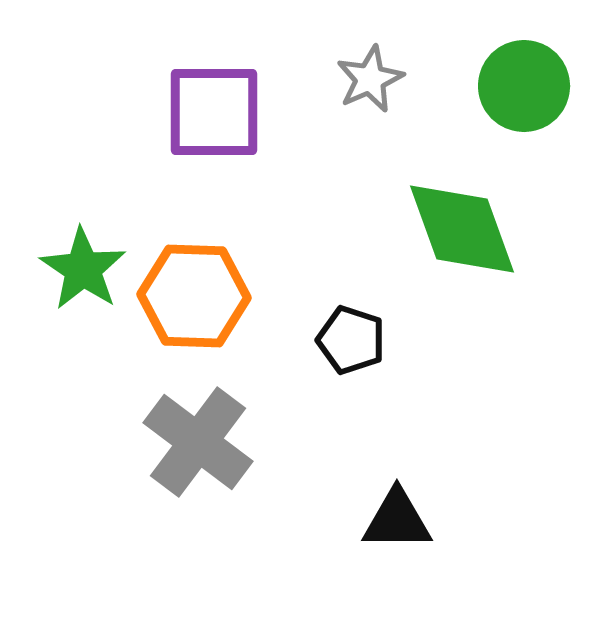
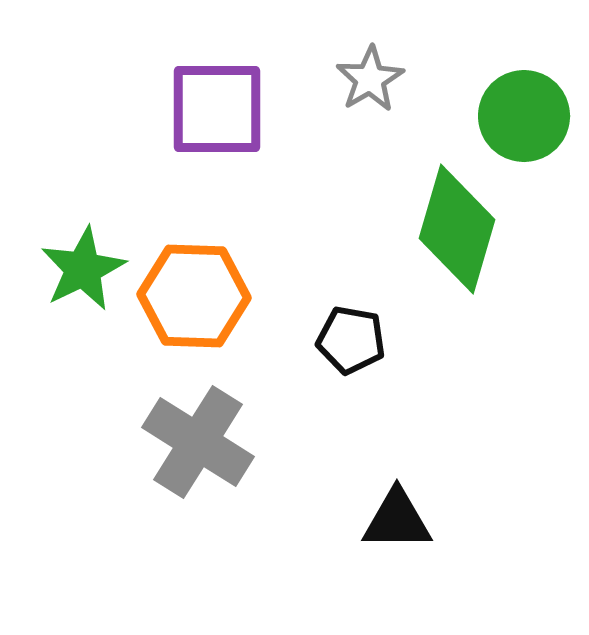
gray star: rotated 6 degrees counterclockwise
green circle: moved 30 px down
purple square: moved 3 px right, 3 px up
green diamond: moved 5 px left; rotated 36 degrees clockwise
green star: rotated 12 degrees clockwise
black pentagon: rotated 8 degrees counterclockwise
gray cross: rotated 5 degrees counterclockwise
